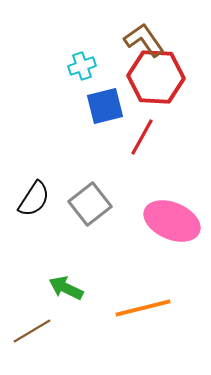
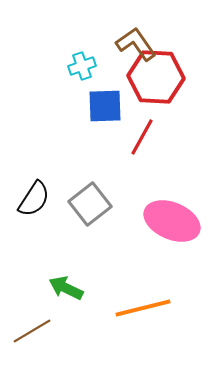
brown L-shape: moved 8 px left, 4 px down
blue square: rotated 12 degrees clockwise
